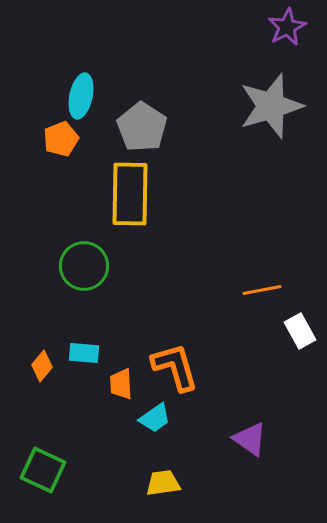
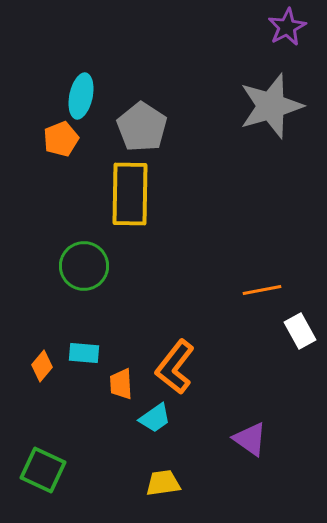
orange L-shape: rotated 126 degrees counterclockwise
